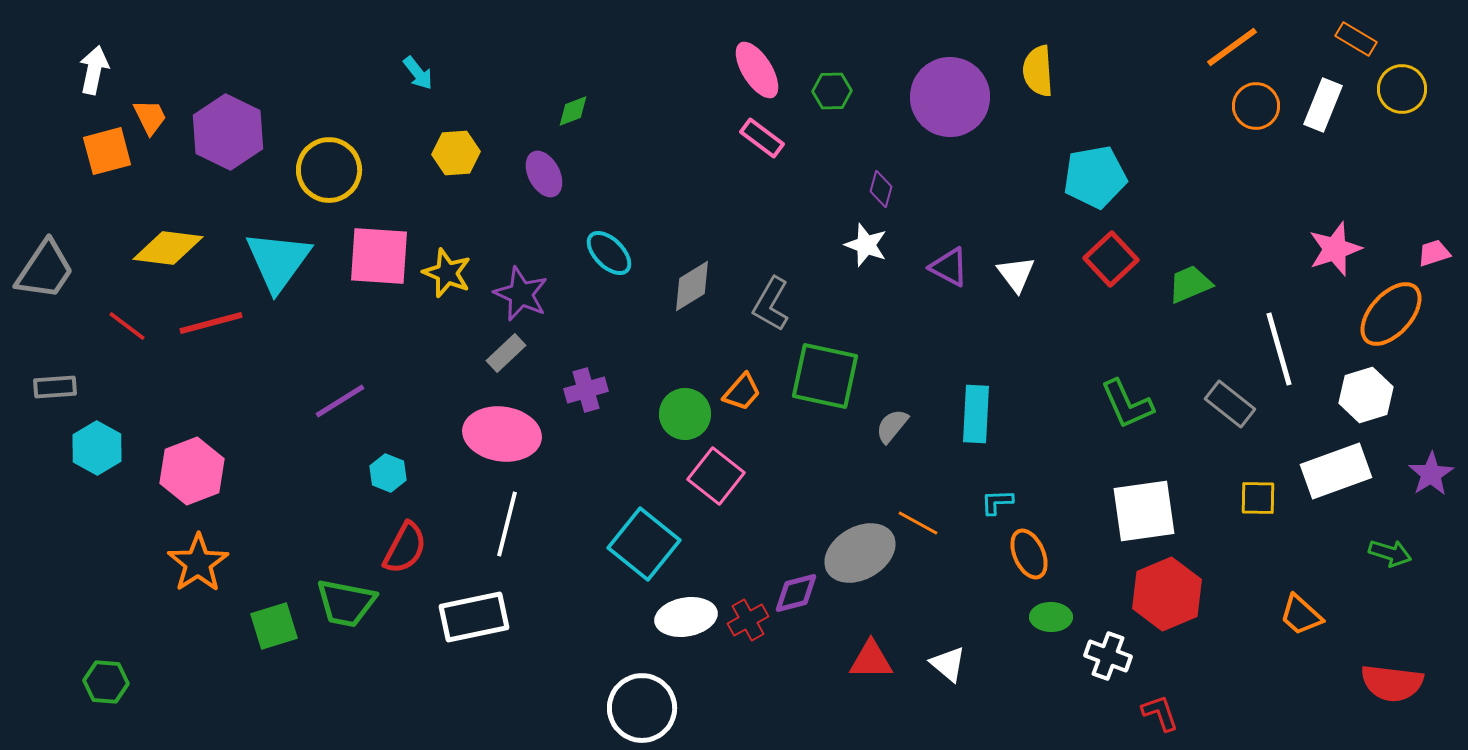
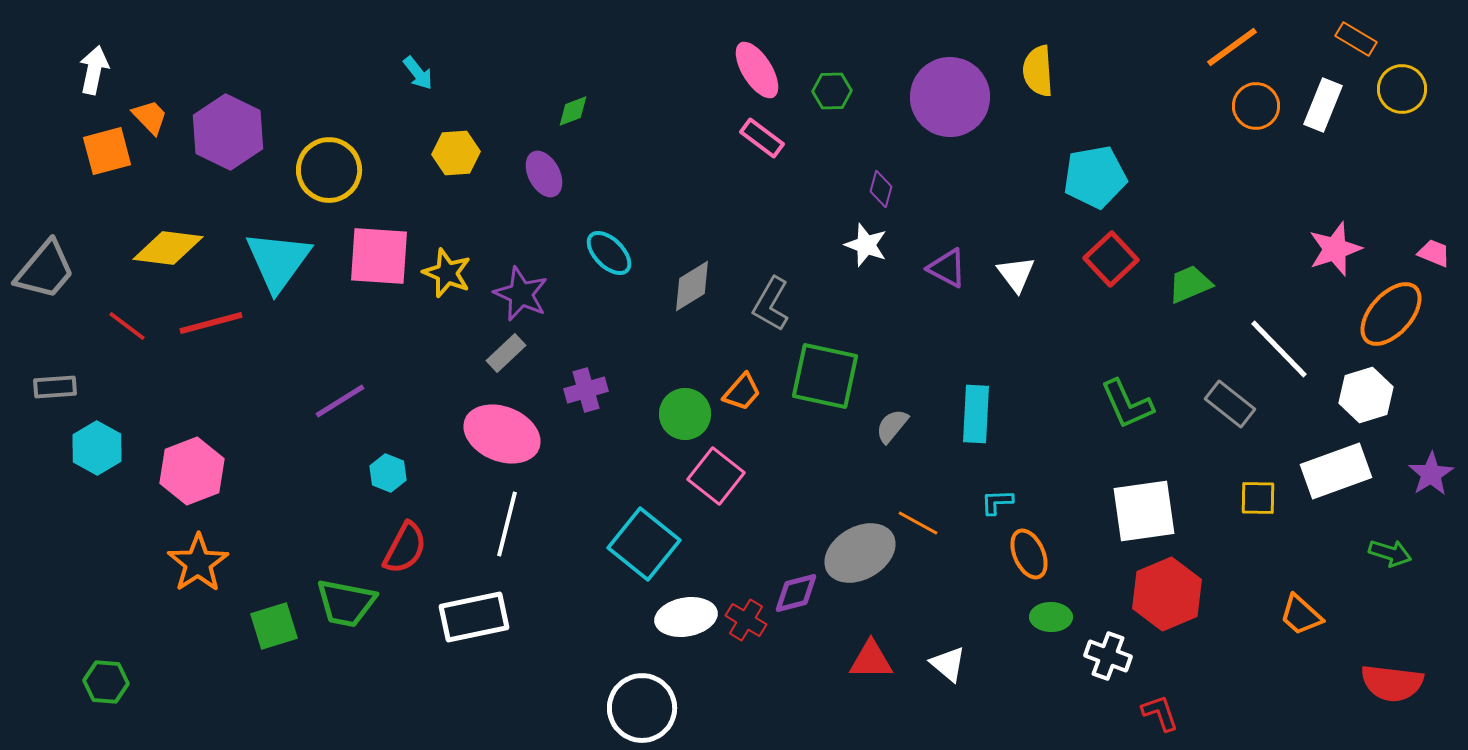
orange trapezoid at (150, 117): rotated 18 degrees counterclockwise
pink trapezoid at (1434, 253): rotated 40 degrees clockwise
purple triangle at (949, 267): moved 2 px left, 1 px down
gray trapezoid at (45, 270): rotated 6 degrees clockwise
white line at (1279, 349): rotated 28 degrees counterclockwise
pink ellipse at (502, 434): rotated 14 degrees clockwise
red cross at (748, 620): moved 2 px left; rotated 30 degrees counterclockwise
